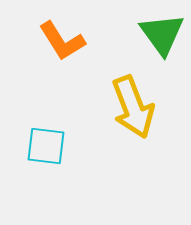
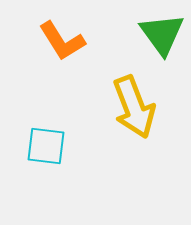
yellow arrow: moved 1 px right
